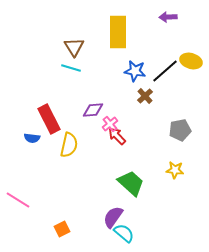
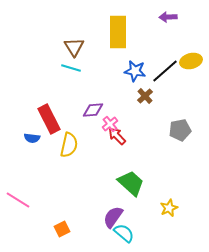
yellow ellipse: rotated 30 degrees counterclockwise
yellow star: moved 6 px left, 38 px down; rotated 30 degrees counterclockwise
